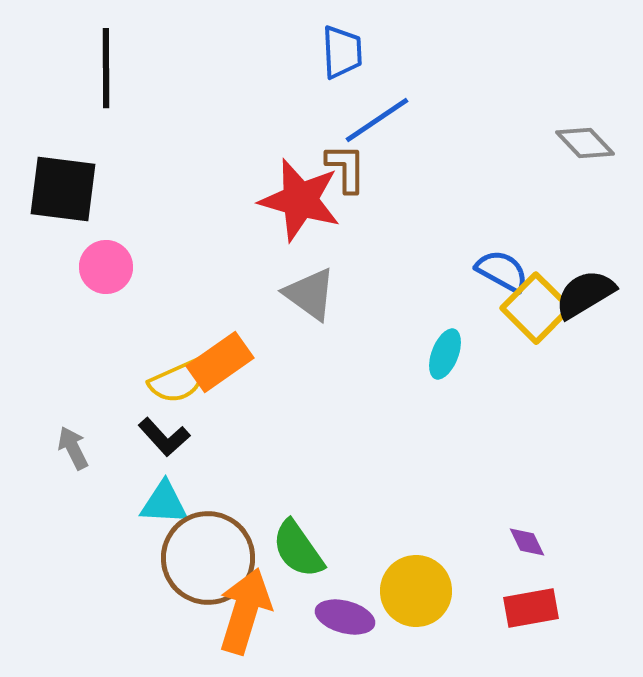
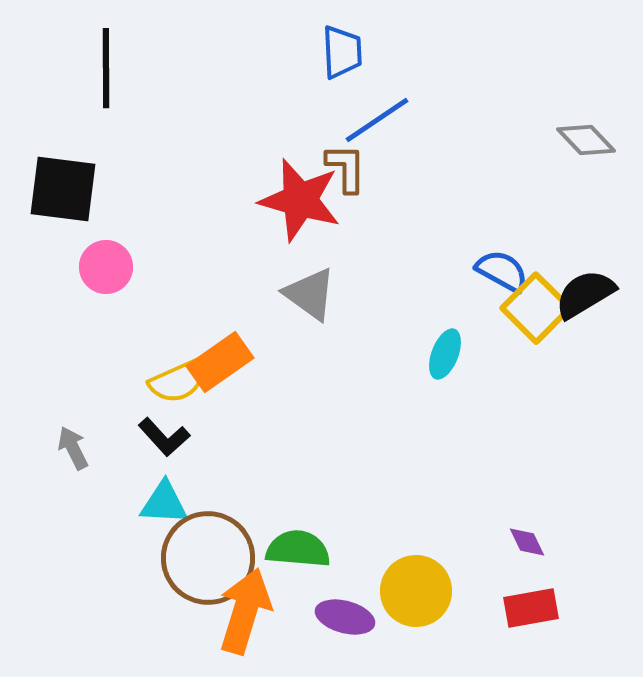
gray diamond: moved 1 px right, 3 px up
green semicircle: rotated 130 degrees clockwise
